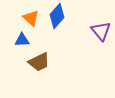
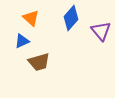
blue diamond: moved 14 px right, 2 px down
blue triangle: moved 1 px down; rotated 21 degrees counterclockwise
brown trapezoid: rotated 10 degrees clockwise
